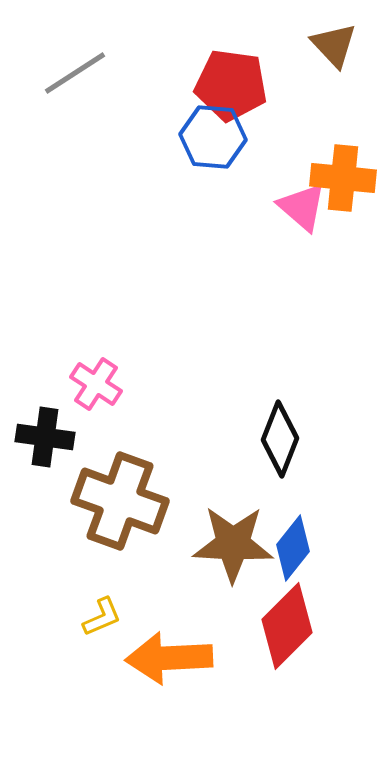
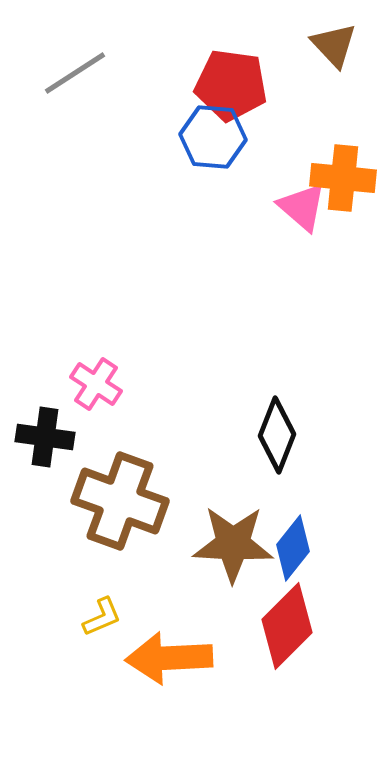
black diamond: moved 3 px left, 4 px up
